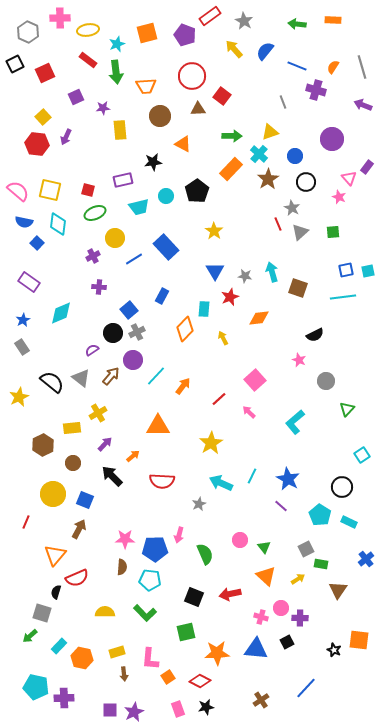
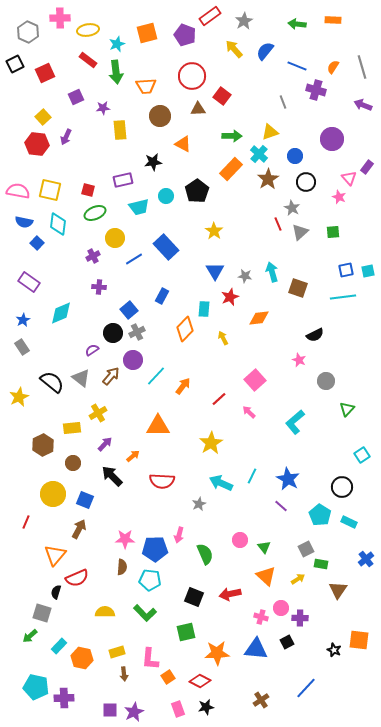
gray star at (244, 21): rotated 12 degrees clockwise
pink semicircle at (18, 191): rotated 30 degrees counterclockwise
